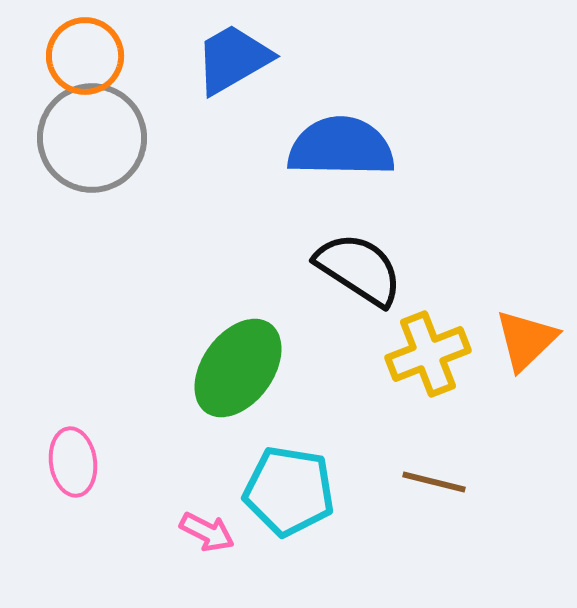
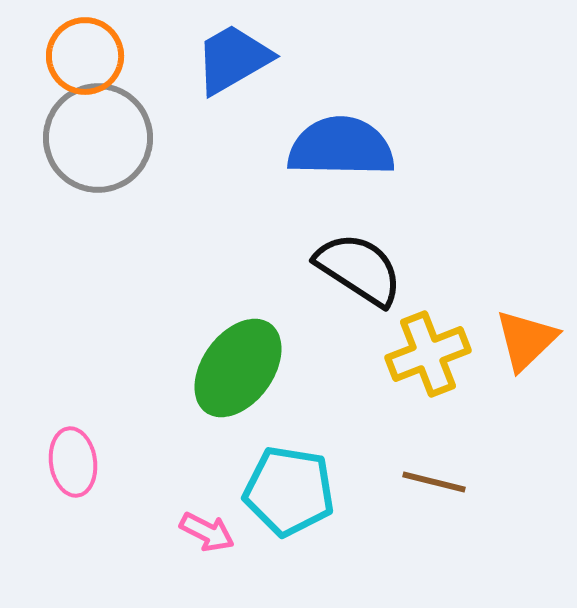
gray circle: moved 6 px right
